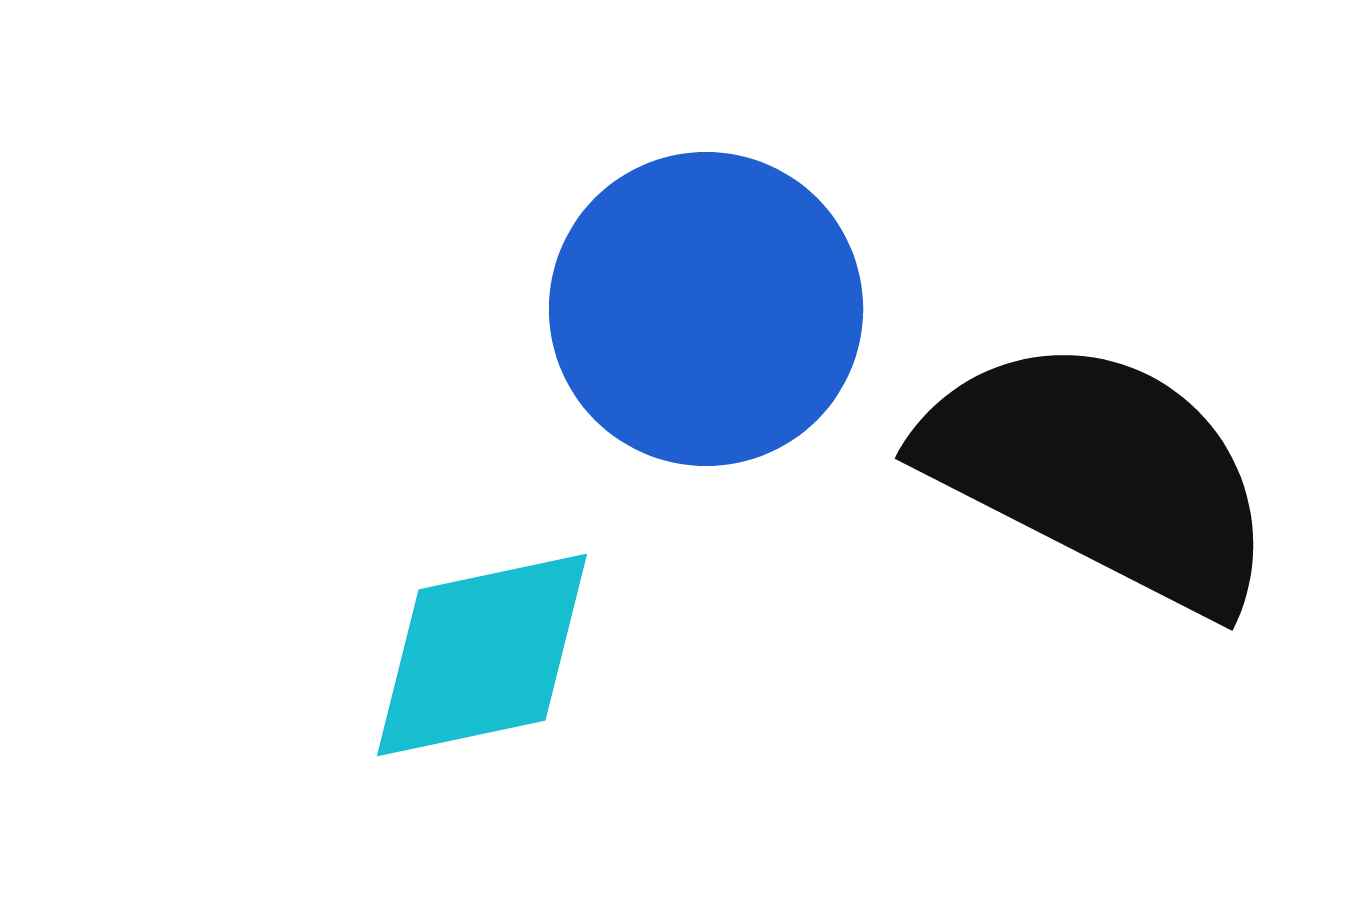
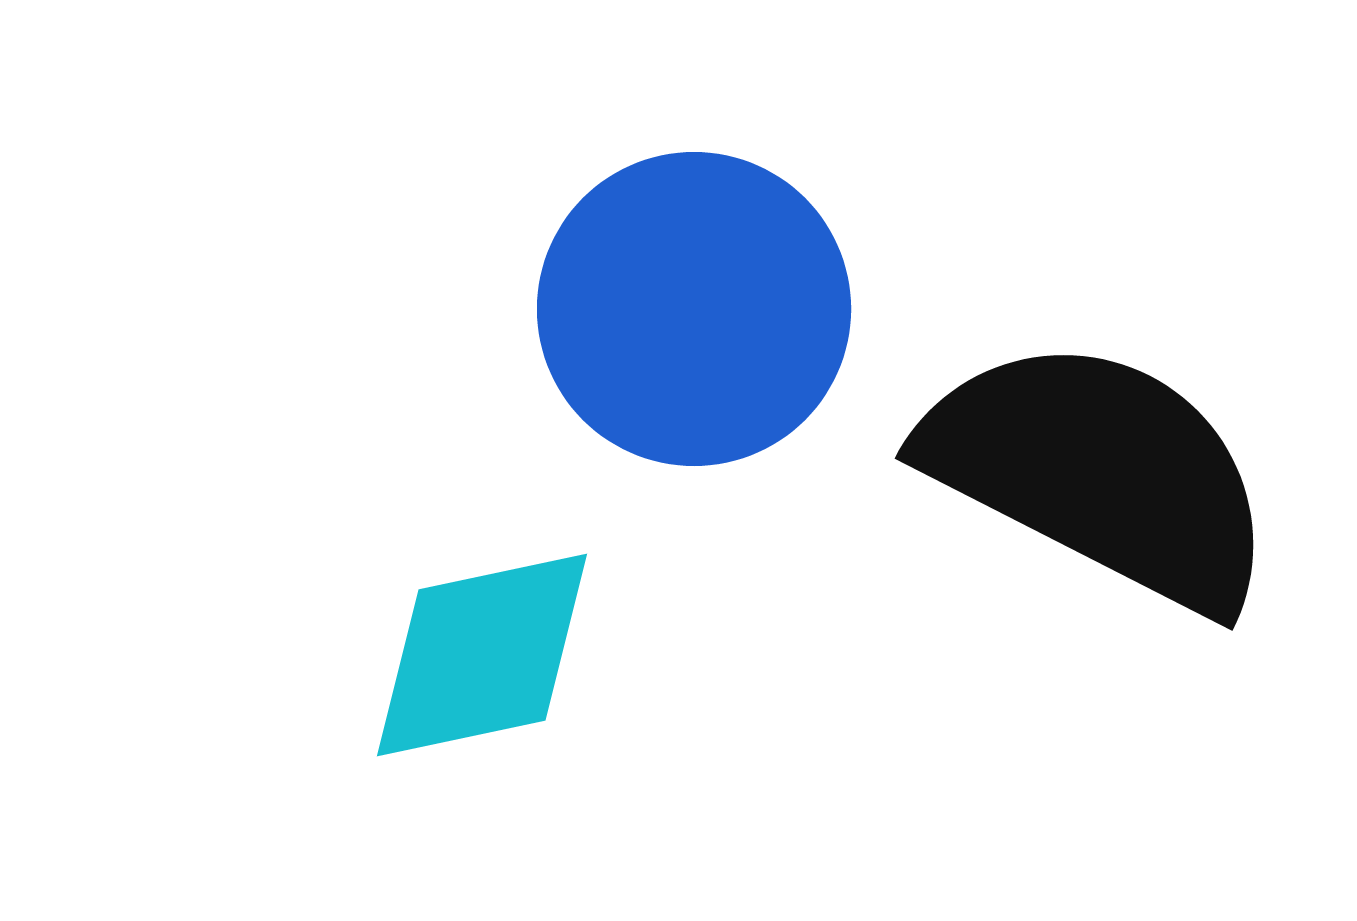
blue circle: moved 12 px left
